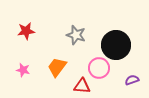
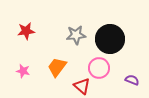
gray star: rotated 24 degrees counterclockwise
black circle: moved 6 px left, 6 px up
pink star: moved 1 px down
purple semicircle: rotated 40 degrees clockwise
red triangle: rotated 36 degrees clockwise
